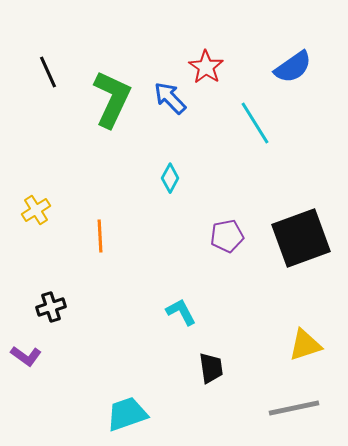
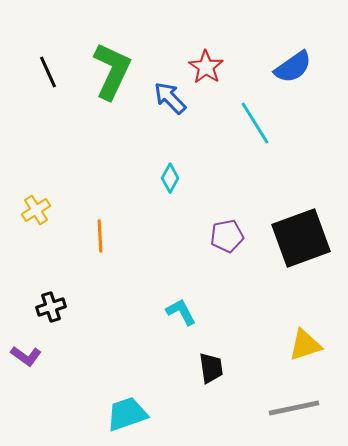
green L-shape: moved 28 px up
